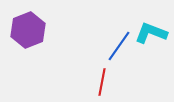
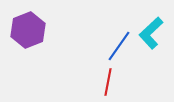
cyan L-shape: rotated 64 degrees counterclockwise
red line: moved 6 px right
